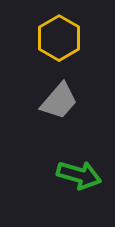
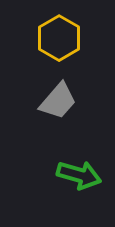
gray trapezoid: moved 1 px left
